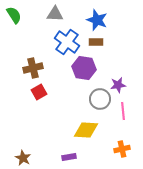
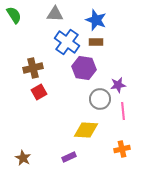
blue star: moved 1 px left
purple rectangle: rotated 16 degrees counterclockwise
